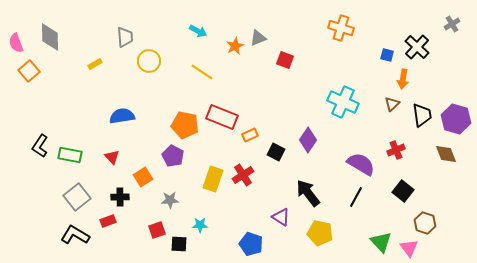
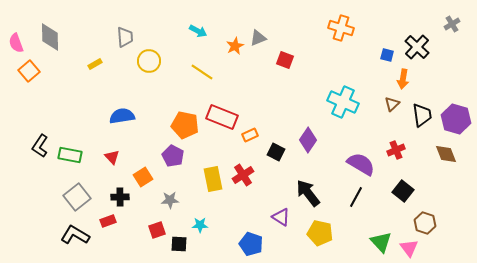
yellow rectangle at (213, 179): rotated 30 degrees counterclockwise
